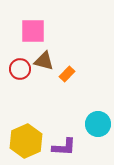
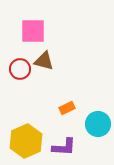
orange rectangle: moved 34 px down; rotated 21 degrees clockwise
